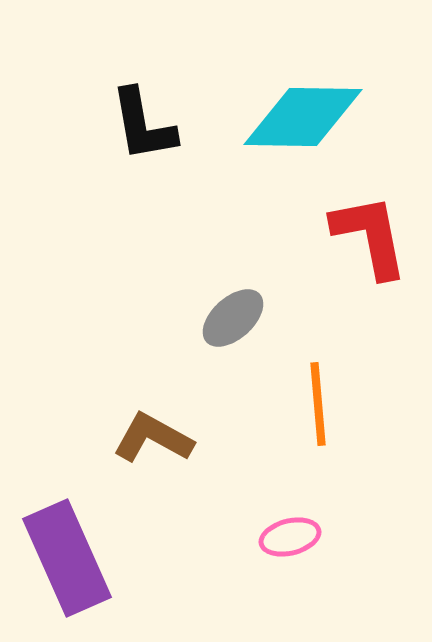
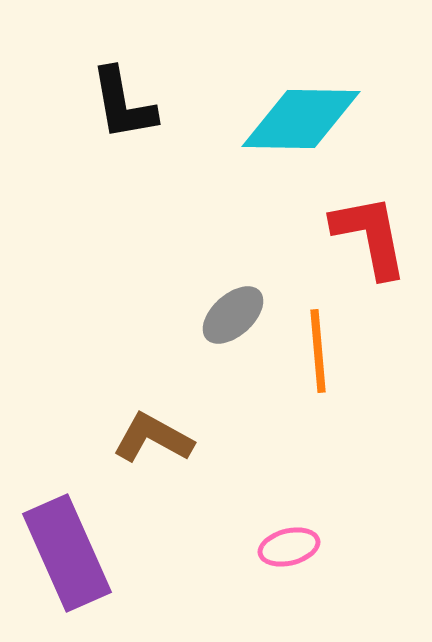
cyan diamond: moved 2 px left, 2 px down
black L-shape: moved 20 px left, 21 px up
gray ellipse: moved 3 px up
orange line: moved 53 px up
pink ellipse: moved 1 px left, 10 px down
purple rectangle: moved 5 px up
